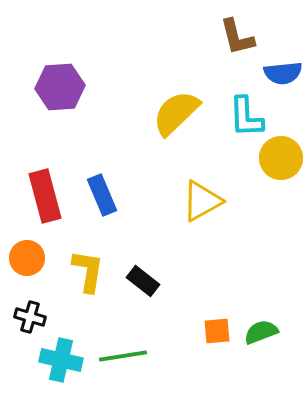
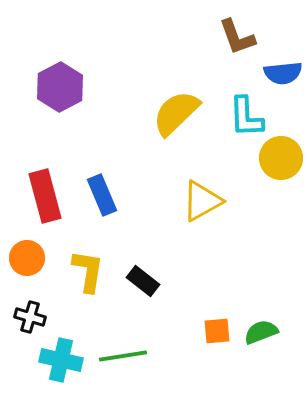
brown L-shape: rotated 6 degrees counterclockwise
purple hexagon: rotated 24 degrees counterclockwise
